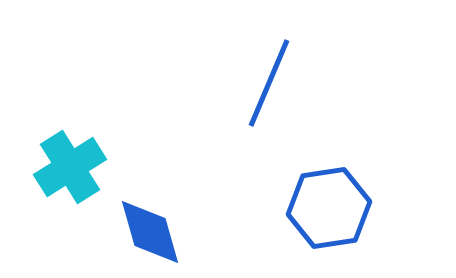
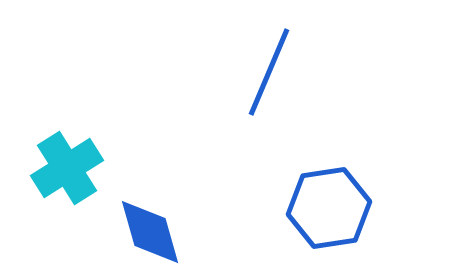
blue line: moved 11 px up
cyan cross: moved 3 px left, 1 px down
